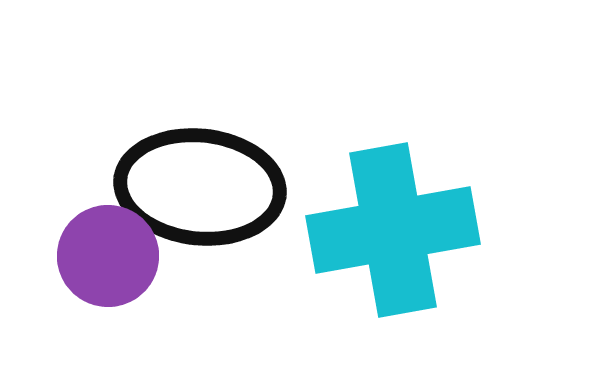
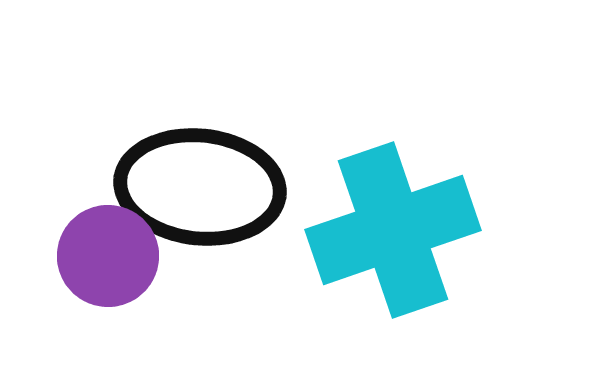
cyan cross: rotated 9 degrees counterclockwise
